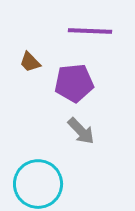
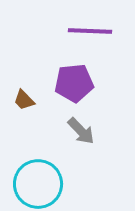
brown trapezoid: moved 6 px left, 38 px down
